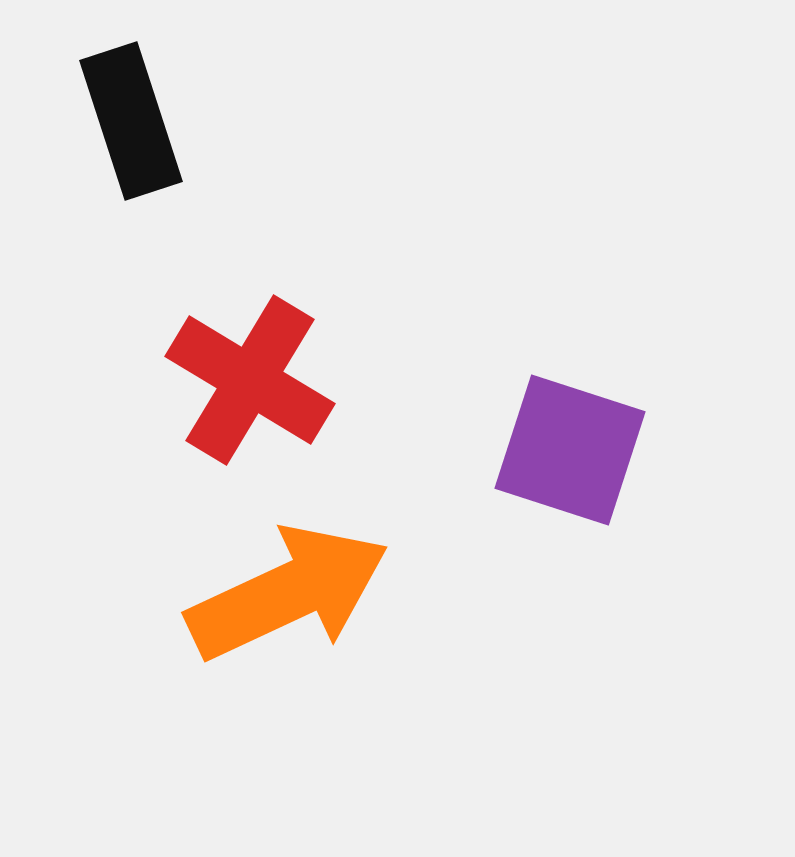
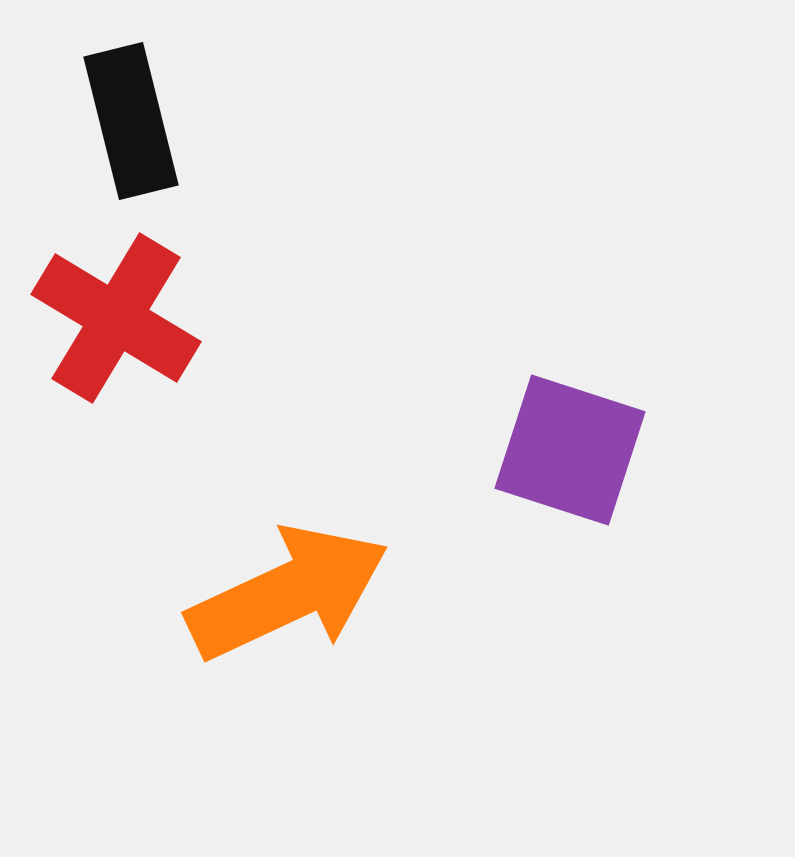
black rectangle: rotated 4 degrees clockwise
red cross: moved 134 px left, 62 px up
